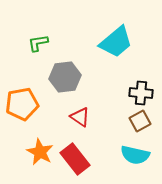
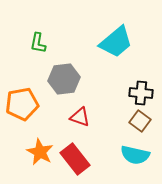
green L-shape: rotated 70 degrees counterclockwise
gray hexagon: moved 1 px left, 2 px down
red triangle: rotated 15 degrees counterclockwise
brown square: rotated 25 degrees counterclockwise
